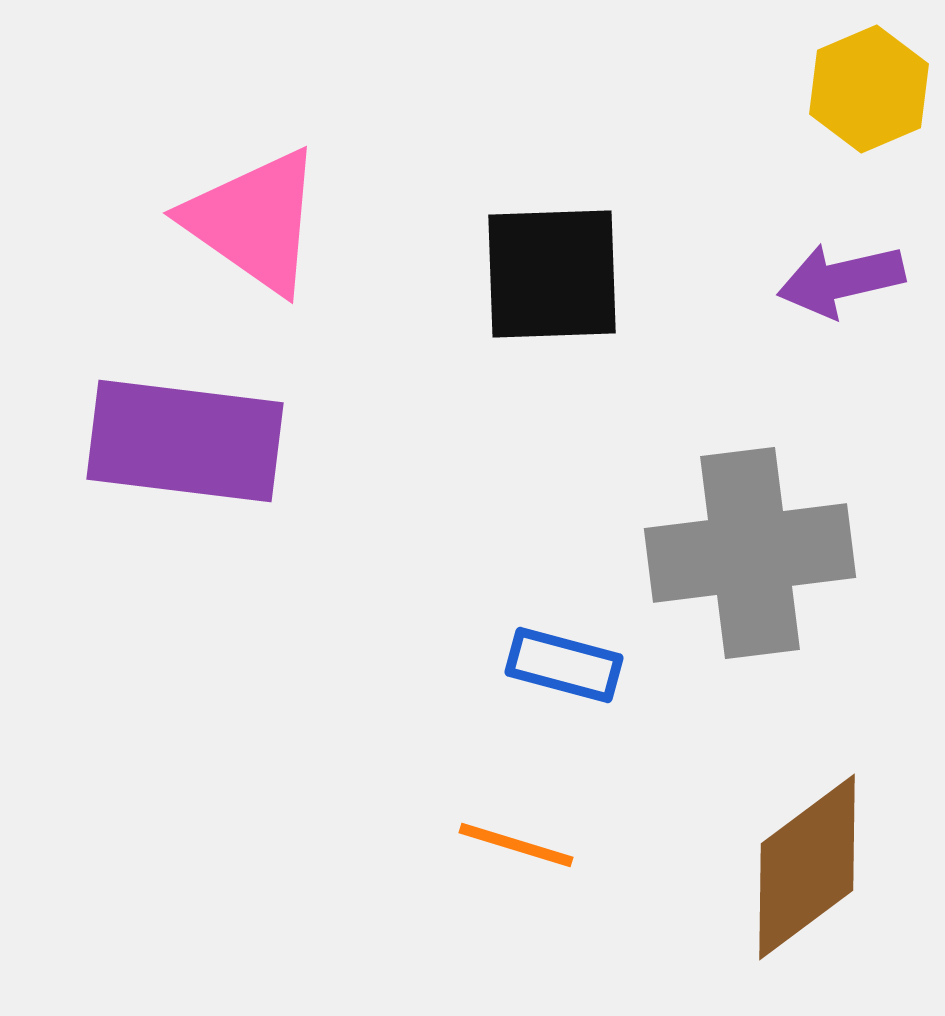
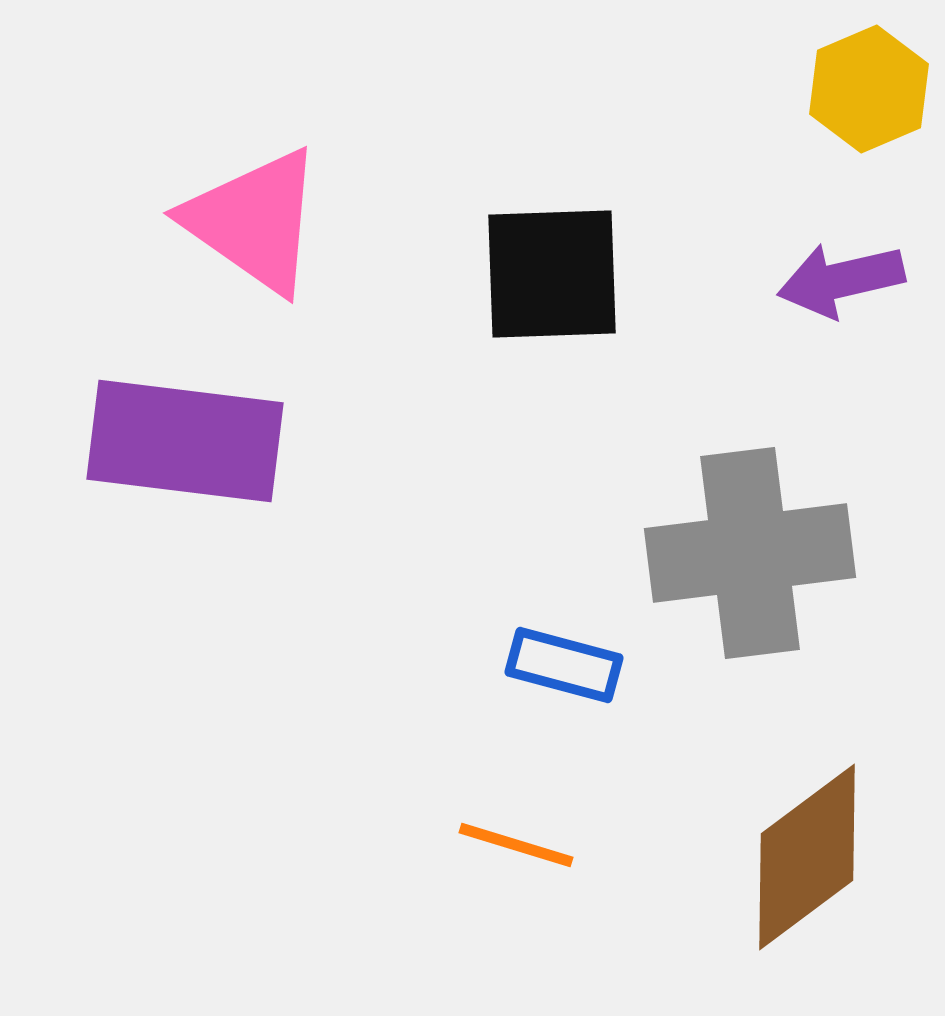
brown diamond: moved 10 px up
